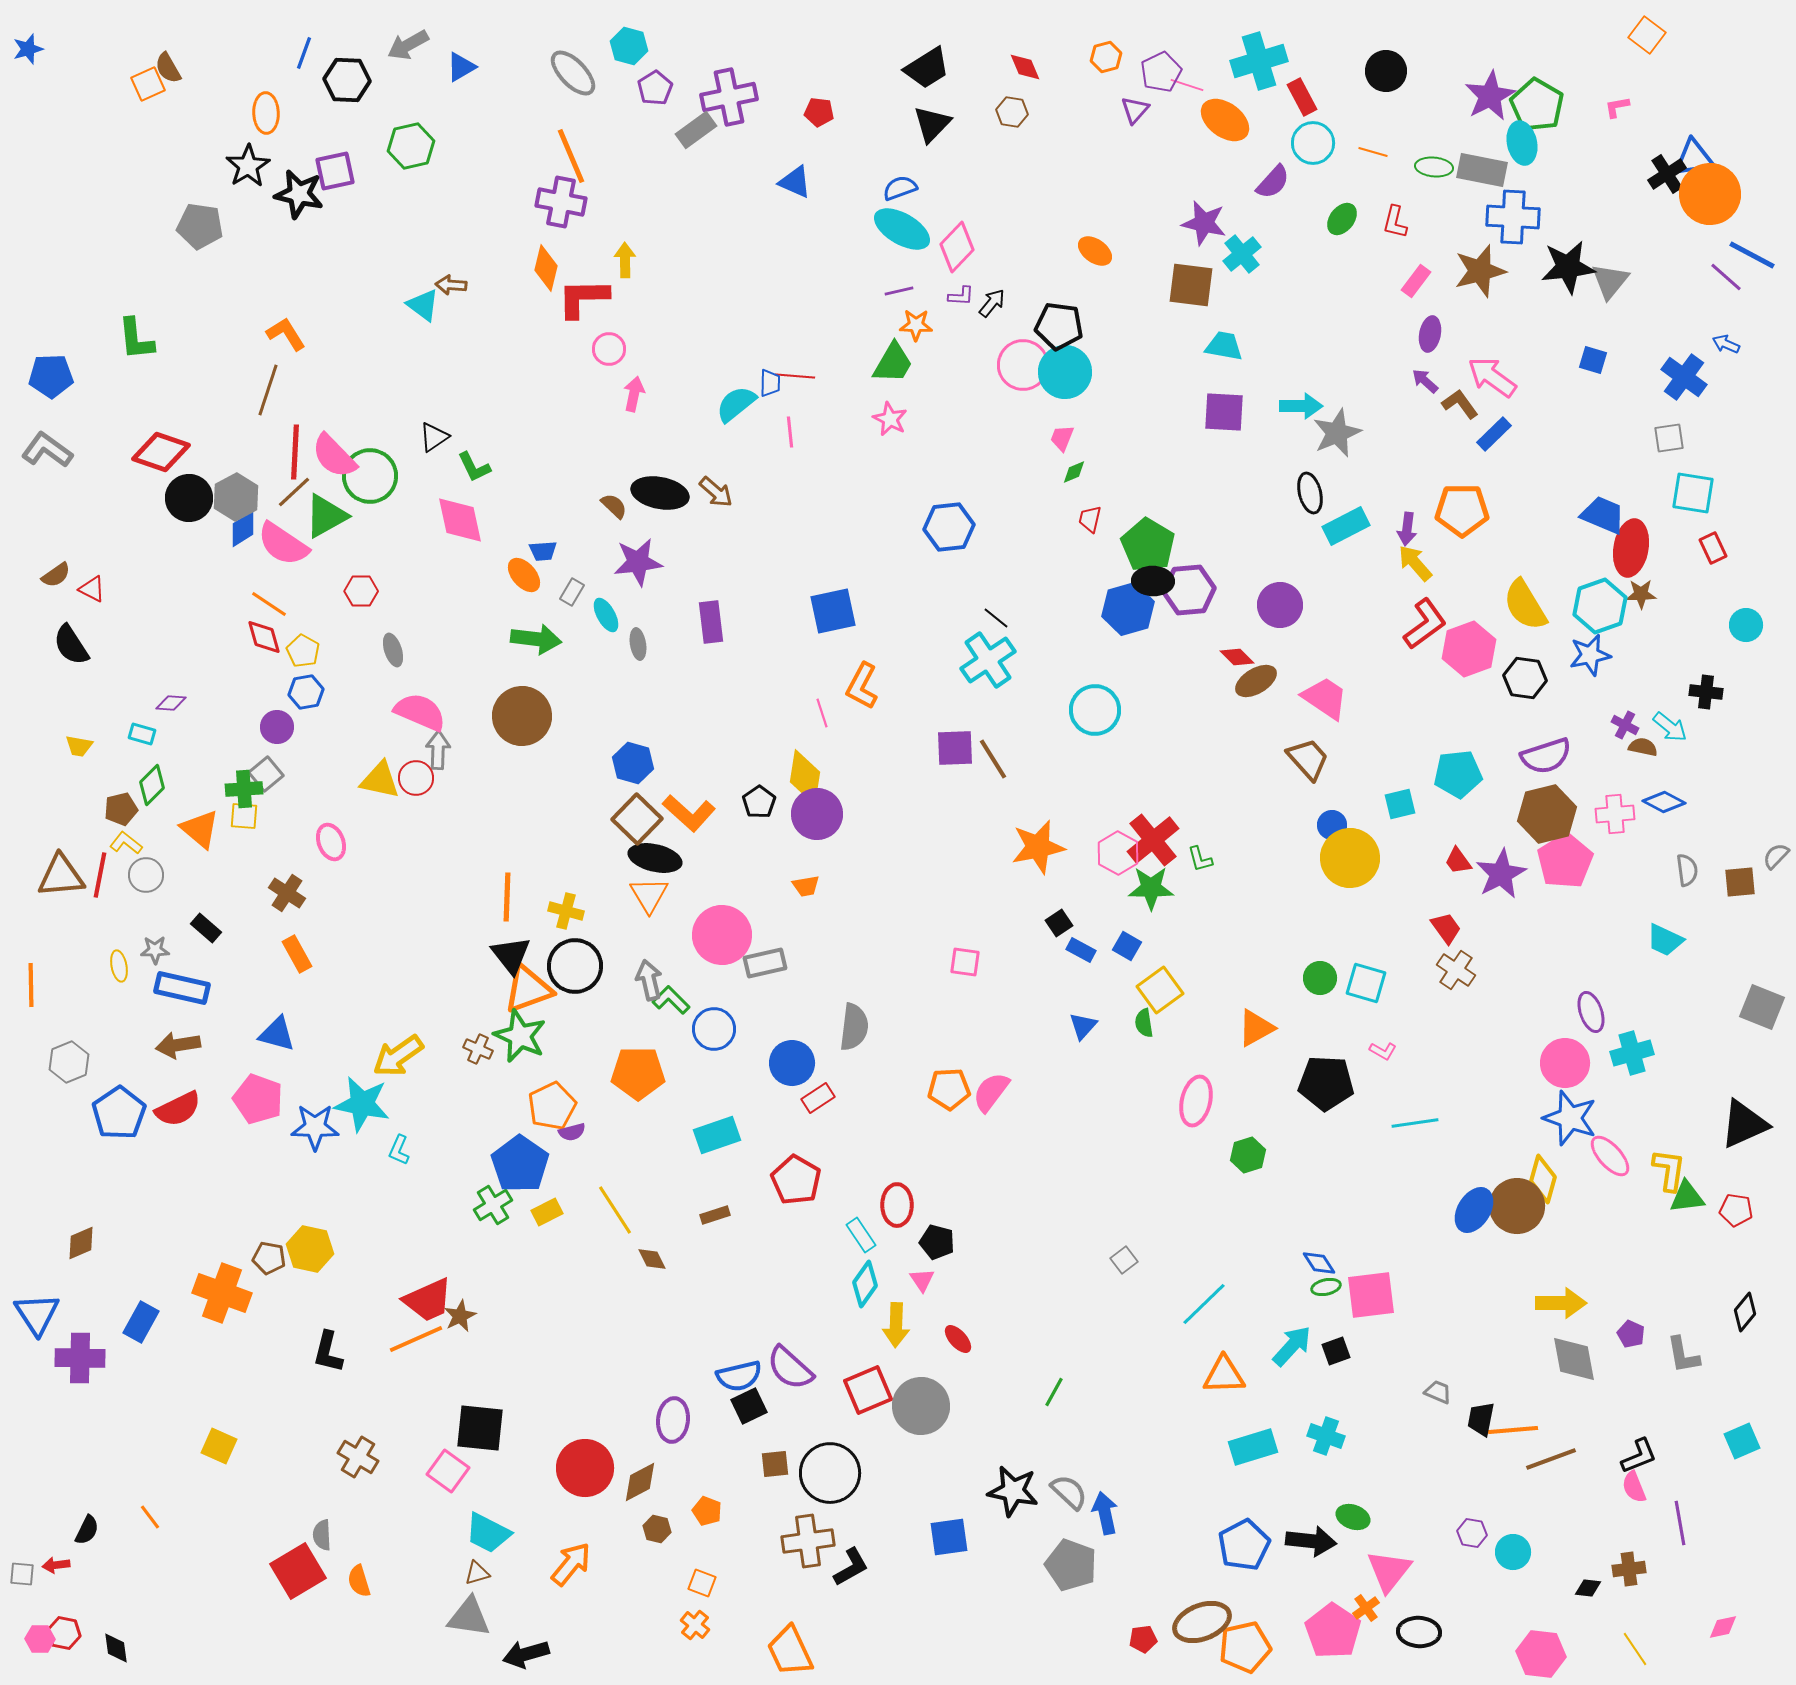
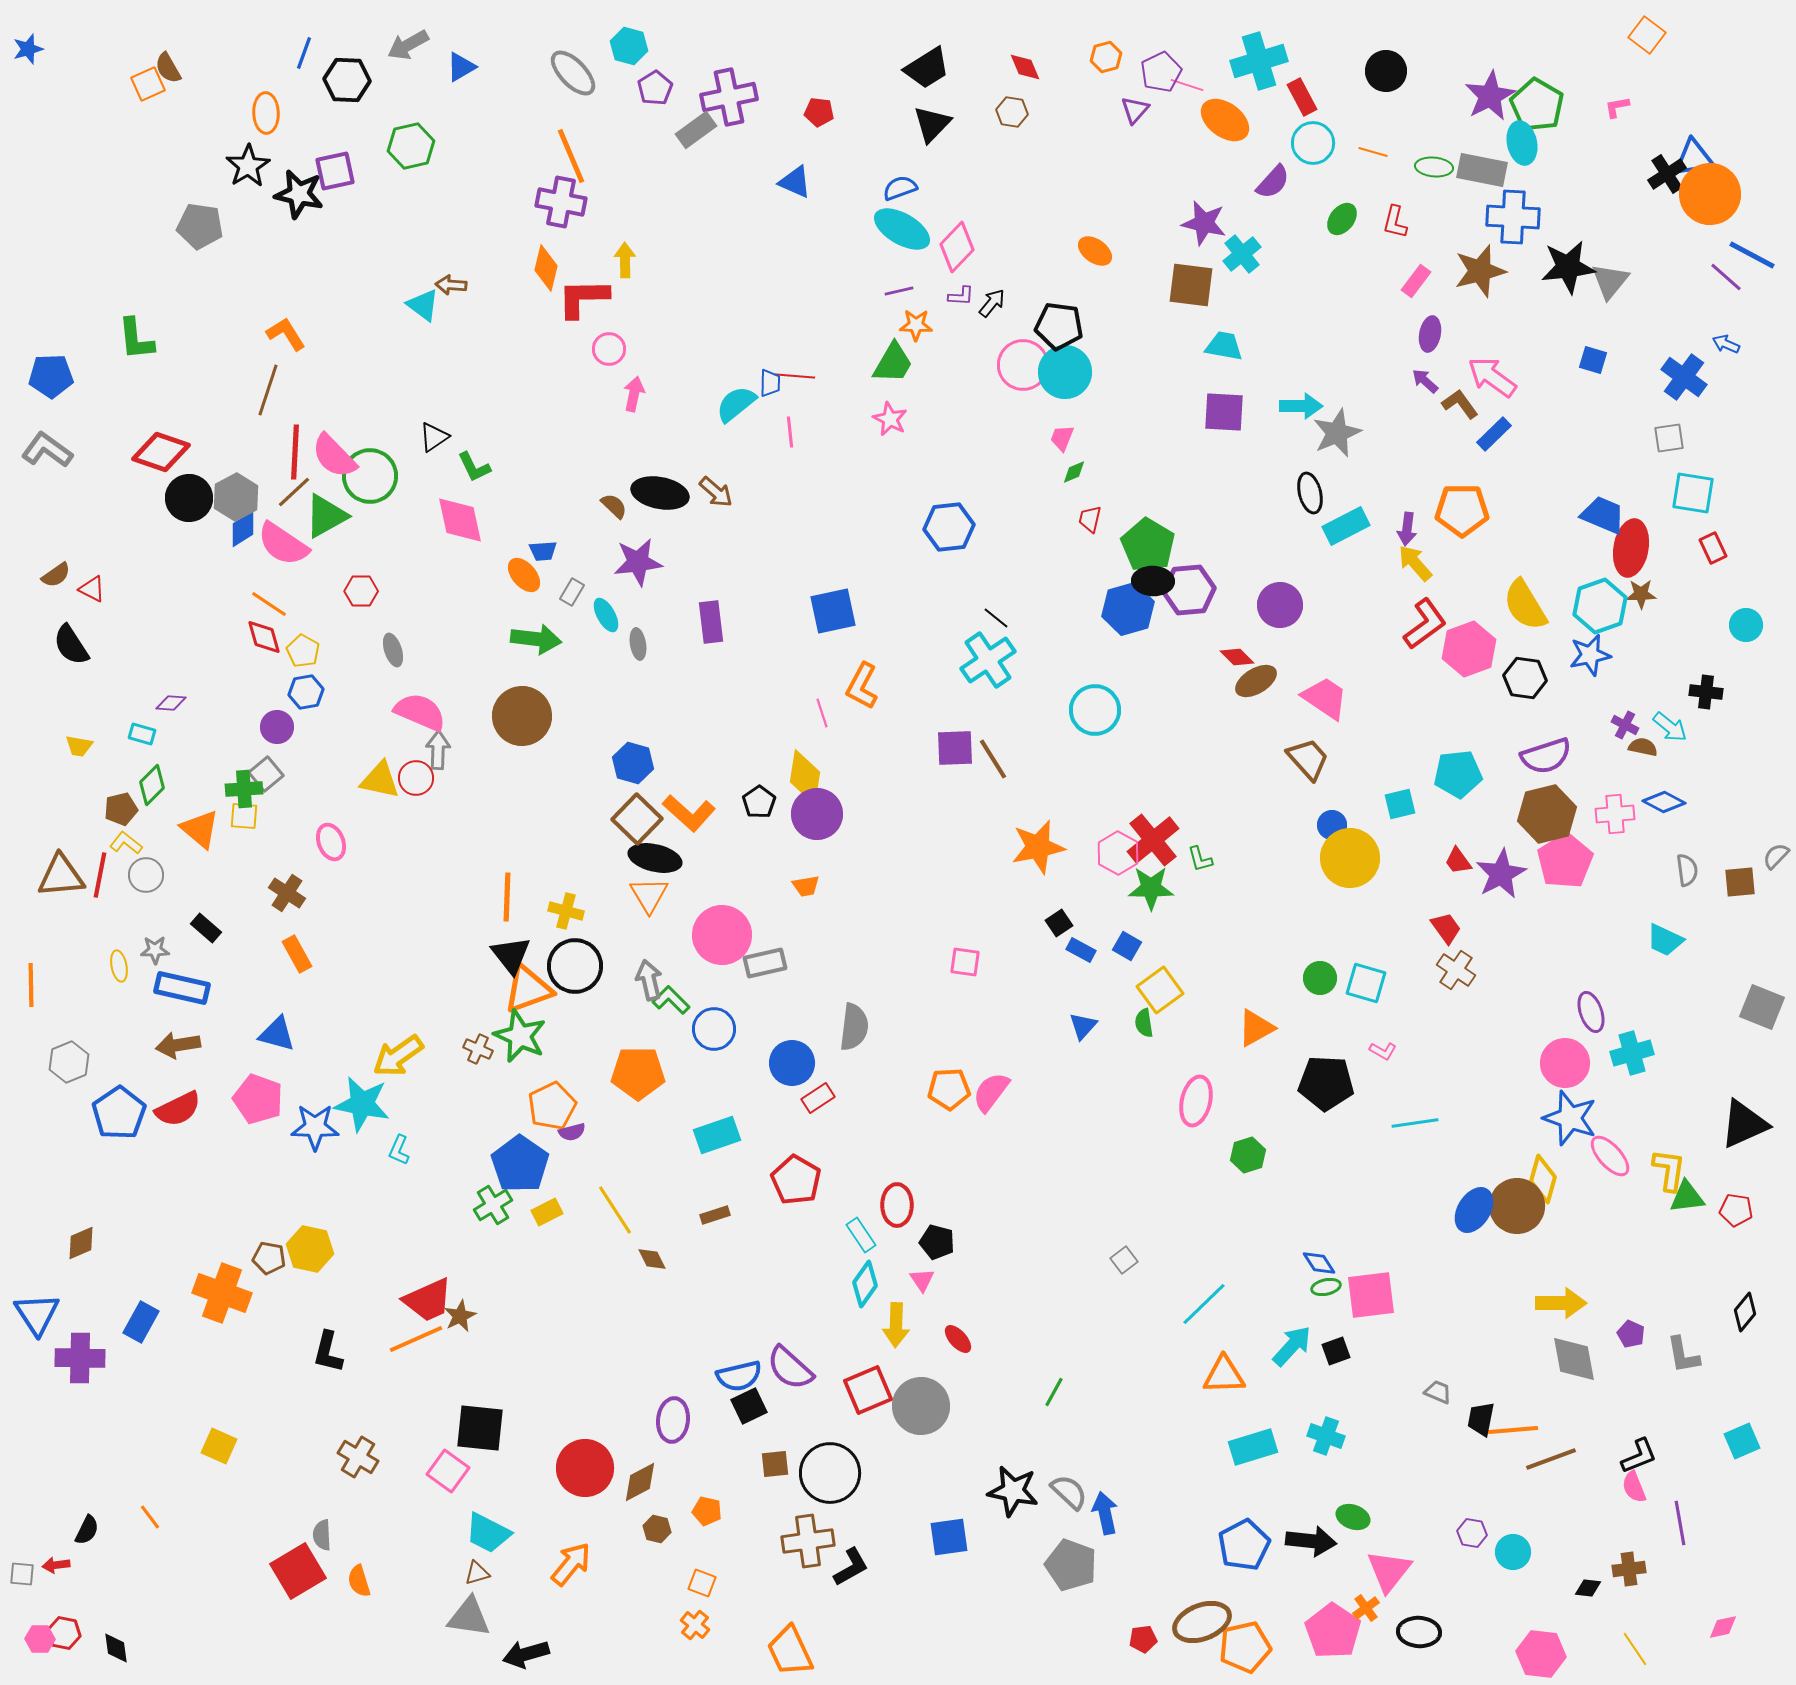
orange pentagon at (707, 1511): rotated 8 degrees counterclockwise
